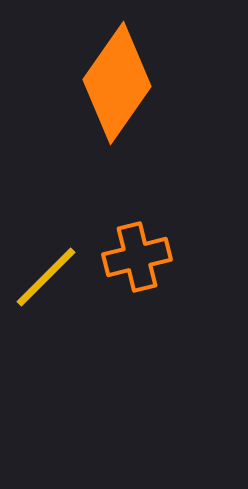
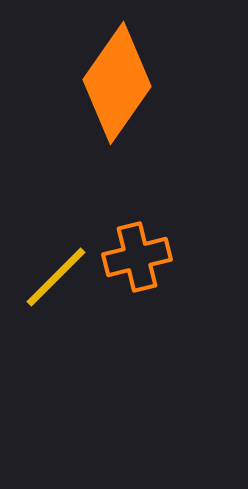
yellow line: moved 10 px right
